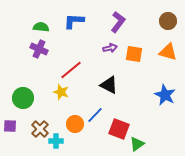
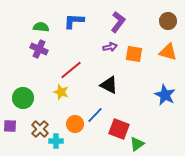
purple arrow: moved 1 px up
